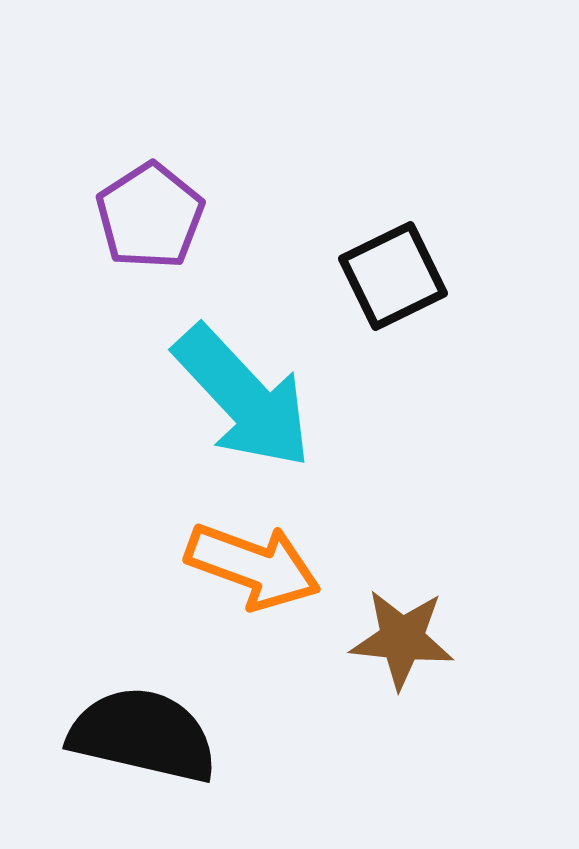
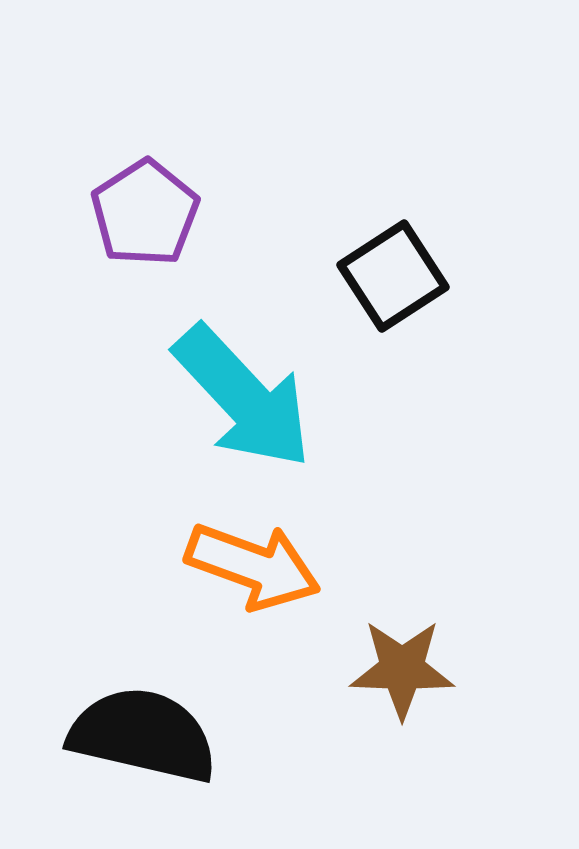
purple pentagon: moved 5 px left, 3 px up
black square: rotated 7 degrees counterclockwise
brown star: moved 30 px down; rotated 4 degrees counterclockwise
